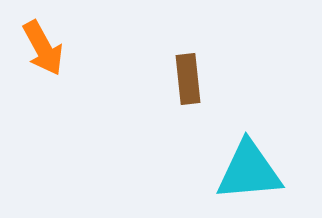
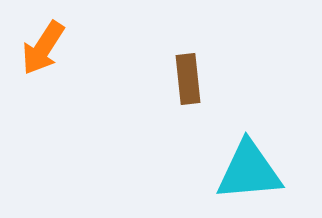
orange arrow: rotated 62 degrees clockwise
